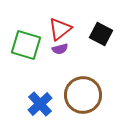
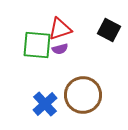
red triangle: rotated 20 degrees clockwise
black square: moved 8 px right, 4 px up
green square: moved 11 px right; rotated 12 degrees counterclockwise
blue cross: moved 5 px right
